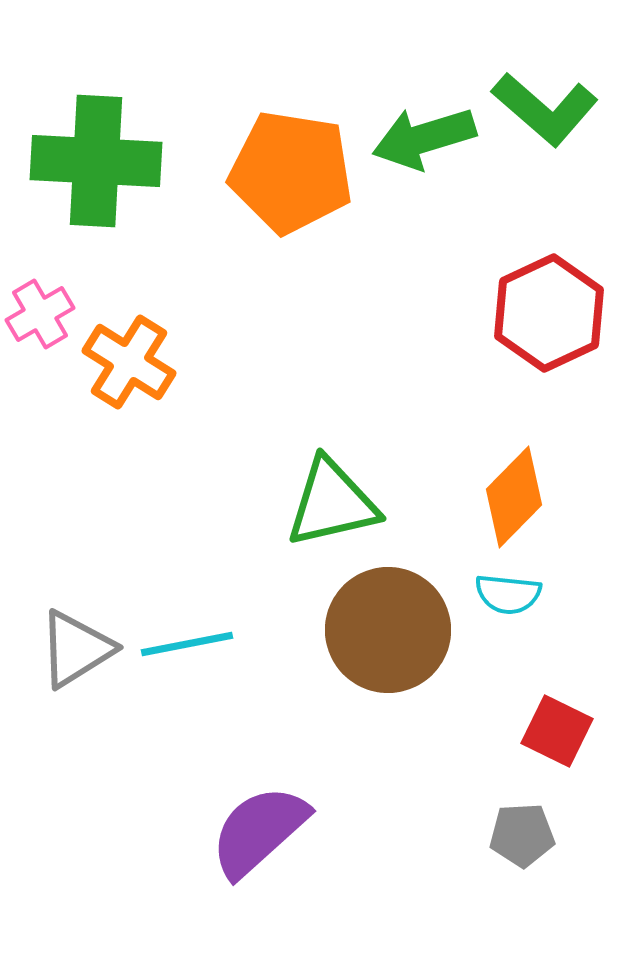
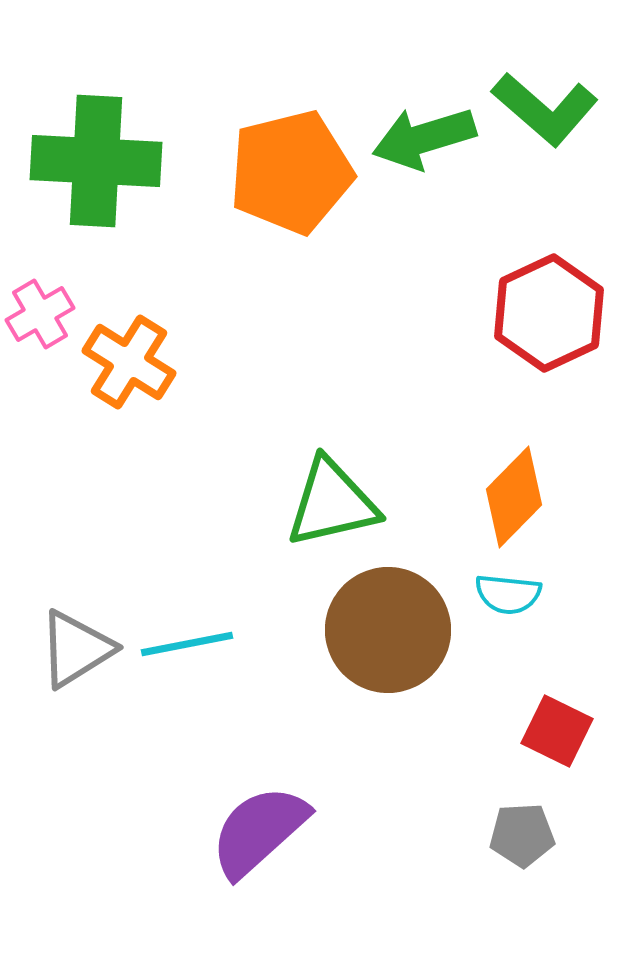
orange pentagon: rotated 23 degrees counterclockwise
